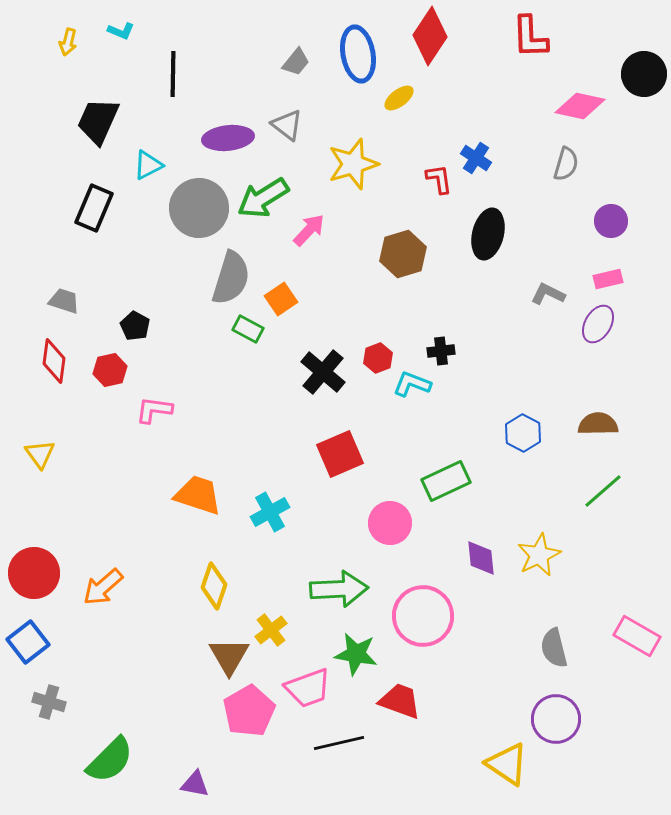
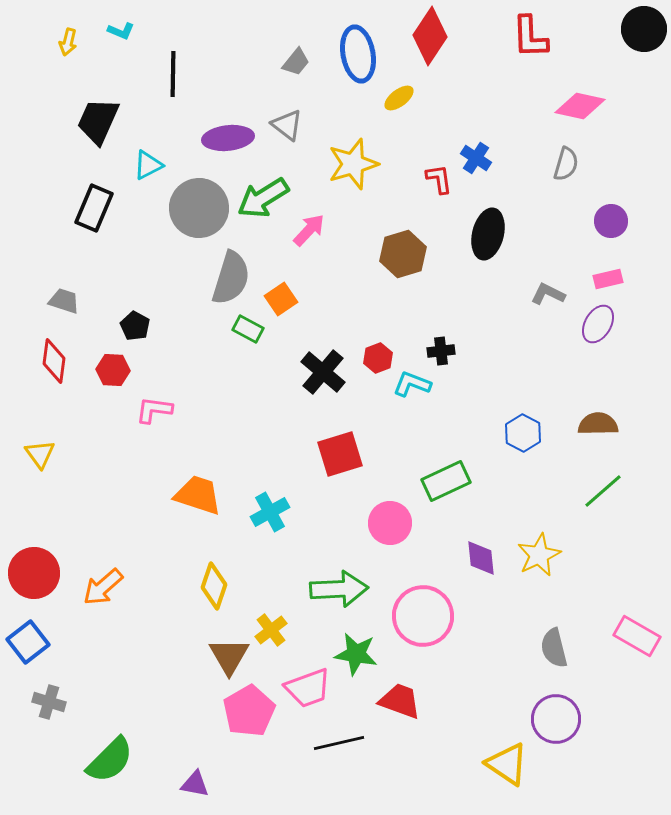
black circle at (644, 74): moved 45 px up
red hexagon at (110, 370): moved 3 px right; rotated 16 degrees clockwise
red square at (340, 454): rotated 6 degrees clockwise
